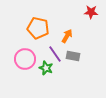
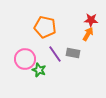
red star: moved 8 px down
orange pentagon: moved 7 px right, 1 px up
orange arrow: moved 21 px right, 2 px up
gray rectangle: moved 3 px up
green star: moved 7 px left, 2 px down
